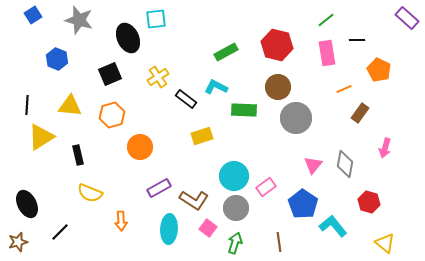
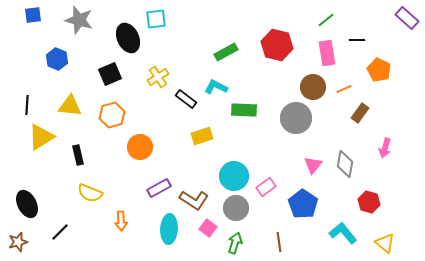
blue square at (33, 15): rotated 24 degrees clockwise
brown circle at (278, 87): moved 35 px right
cyan L-shape at (333, 226): moved 10 px right, 7 px down
